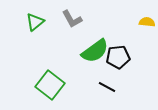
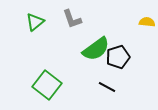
gray L-shape: rotated 10 degrees clockwise
green semicircle: moved 1 px right, 2 px up
black pentagon: rotated 10 degrees counterclockwise
green square: moved 3 px left
